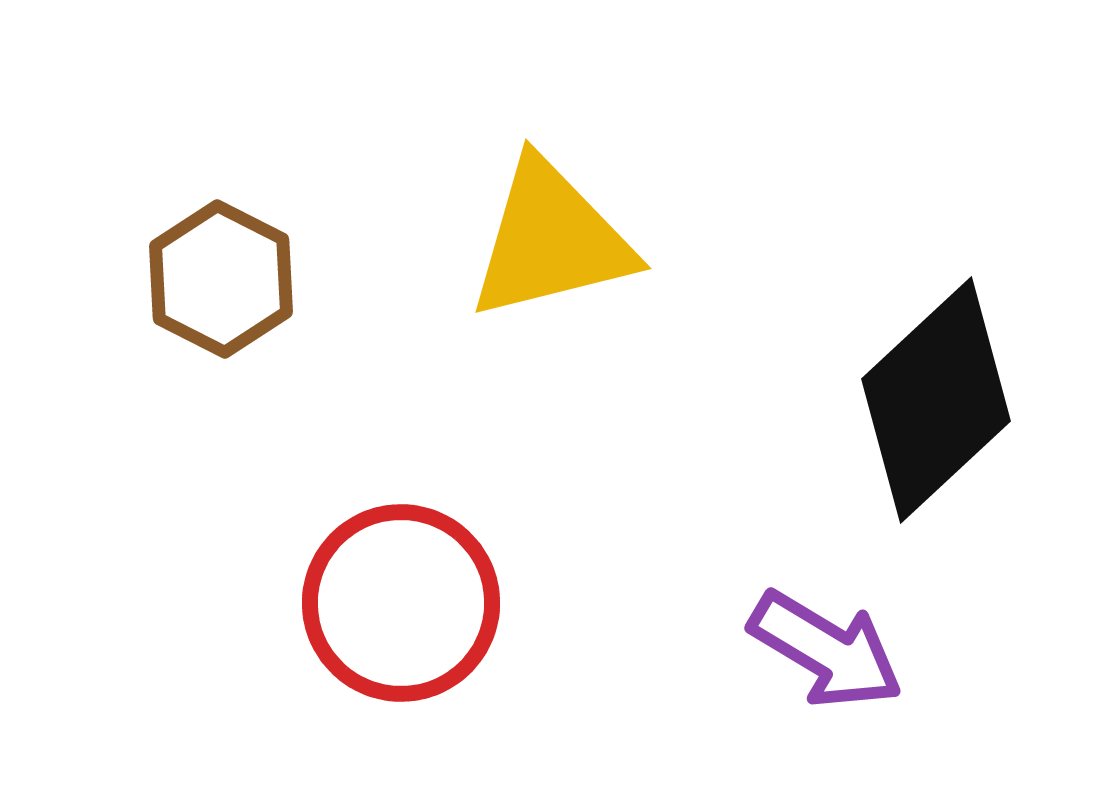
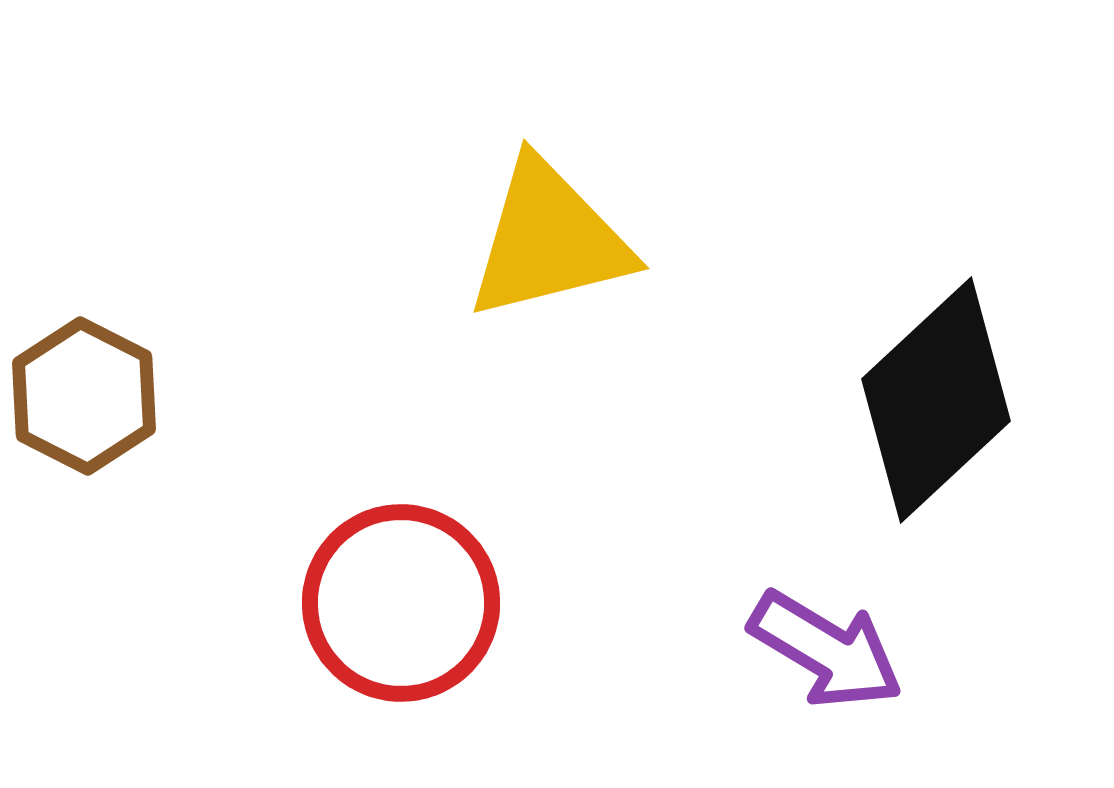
yellow triangle: moved 2 px left
brown hexagon: moved 137 px left, 117 px down
